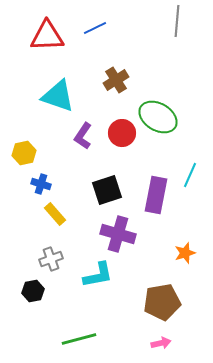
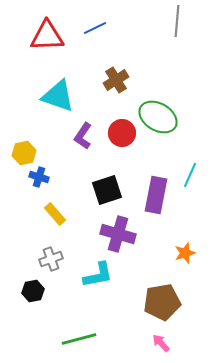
blue cross: moved 2 px left, 7 px up
pink arrow: rotated 120 degrees counterclockwise
